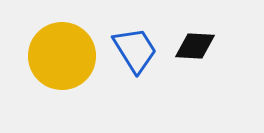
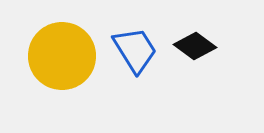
black diamond: rotated 33 degrees clockwise
